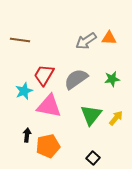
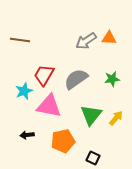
black arrow: rotated 104 degrees counterclockwise
orange pentagon: moved 15 px right, 5 px up
black square: rotated 16 degrees counterclockwise
